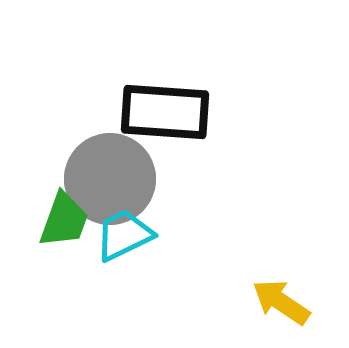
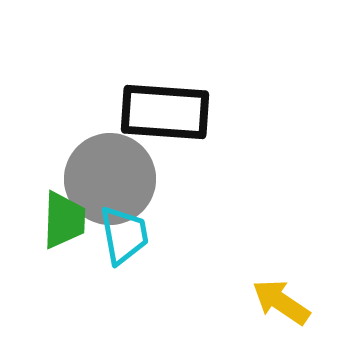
green trapezoid: rotated 18 degrees counterclockwise
cyan trapezoid: rotated 106 degrees clockwise
